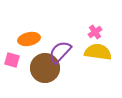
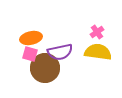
pink cross: moved 2 px right
orange ellipse: moved 2 px right, 1 px up
purple semicircle: rotated 145 degrees counterclockwise
pink square: moved 18 px right, 6 px up
